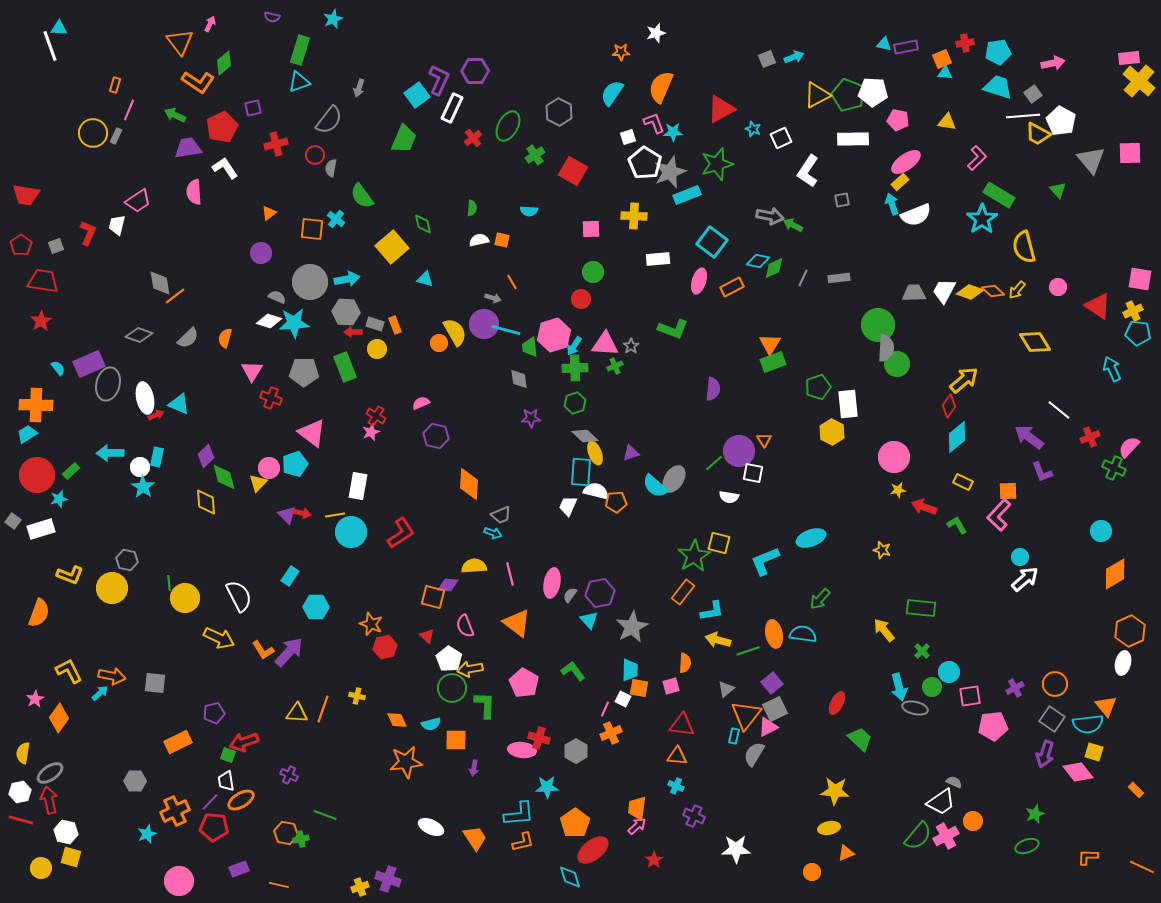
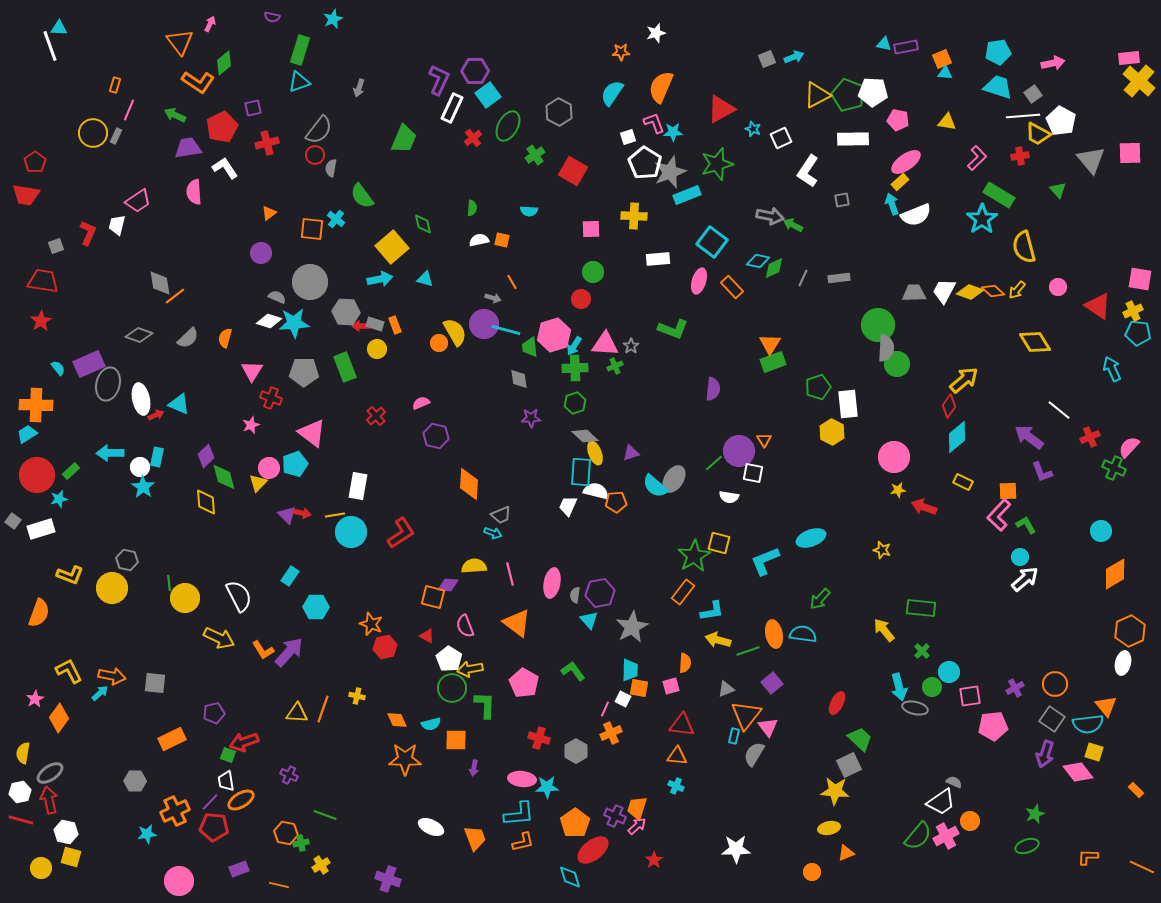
red cross at (965, 43): moved 55 px right, 113 px down
cyan square at (417, 95): moved 71 px right
gray semicircle at (329, 120): moved 10 px left, 10 px down
red cross at (276, 144): moved 9 px left, 1 px up
red pentagon at (21, 245): moved 14 px right, 83 px up
cyan arrow at (347, 279): moved 33 px right
orange rectangle at (732, 287): rotated 75 degrees clockwise
red arrow at (353, 332): moved 8 px right, 6 px up
white ellipse at (145, 398): moved 4 px left, 1 px down
red cross at (376, 416): rotated 18 degrees clockwise
pink star at (371, 432): moved 120 px left, 7 px up
green L-shape at (957, 525): moved 69 px right
gray semicircle at (570, 595): moved 5 px right; rotated 28 degrees counterclockwise
red triangle at (427, 636): rotated 14 degrees counterclockwise
gray triangle at (726, 689): rotated 18 degrees clockwise
gray square at (775, 709): moved 74 px right, 56 px down
pink triangle at (768, 727): rotated 40 degrees counterclockwise
orange rectangle at (178, 742): moved 6 px left, 3 px up
pink ellipse at (522, 750): moved 29 px down
orange star at (406, 762): moved 1 px left, 3 px up; rotated 8 degrees clockwise
orange trapezoid at (637, 808): rotated 10 degrees clockwise
purple cross at (694, 816): moved 79 px left
orange circle at (973, 821): moved 3 px left
cyan star at (147, 834): rotated 12 degrees clockwise
orange trapezoid at (475, 838): rotated 12 degrees clockwise
green cross at (301, 839): moved 4 px down
yellow cross at (360, 887): moved 39 px left, 22 px up; rotated 12 degrees counterclockwise
